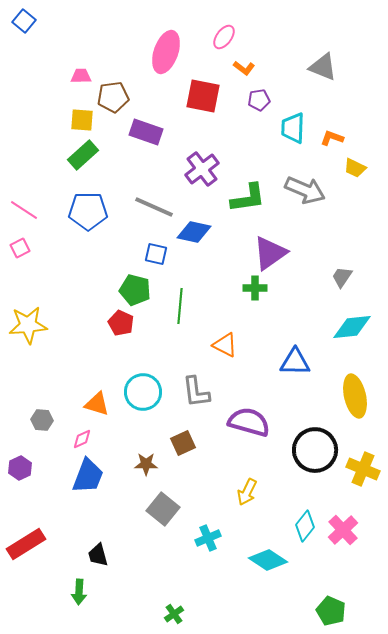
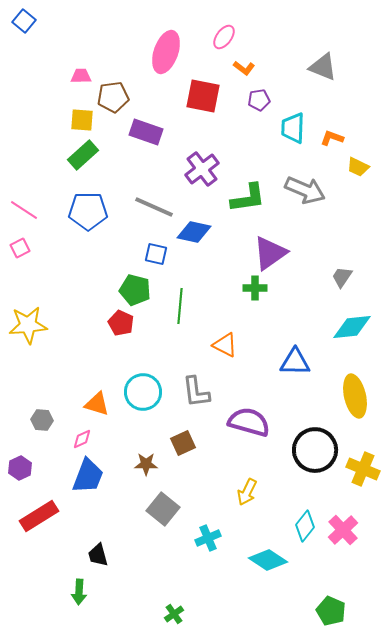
yellow trapezoid at (355, 168): moved 3 px right, 1 px up
red rectangle at (26, 544): moved 13 px right, 28 px up
